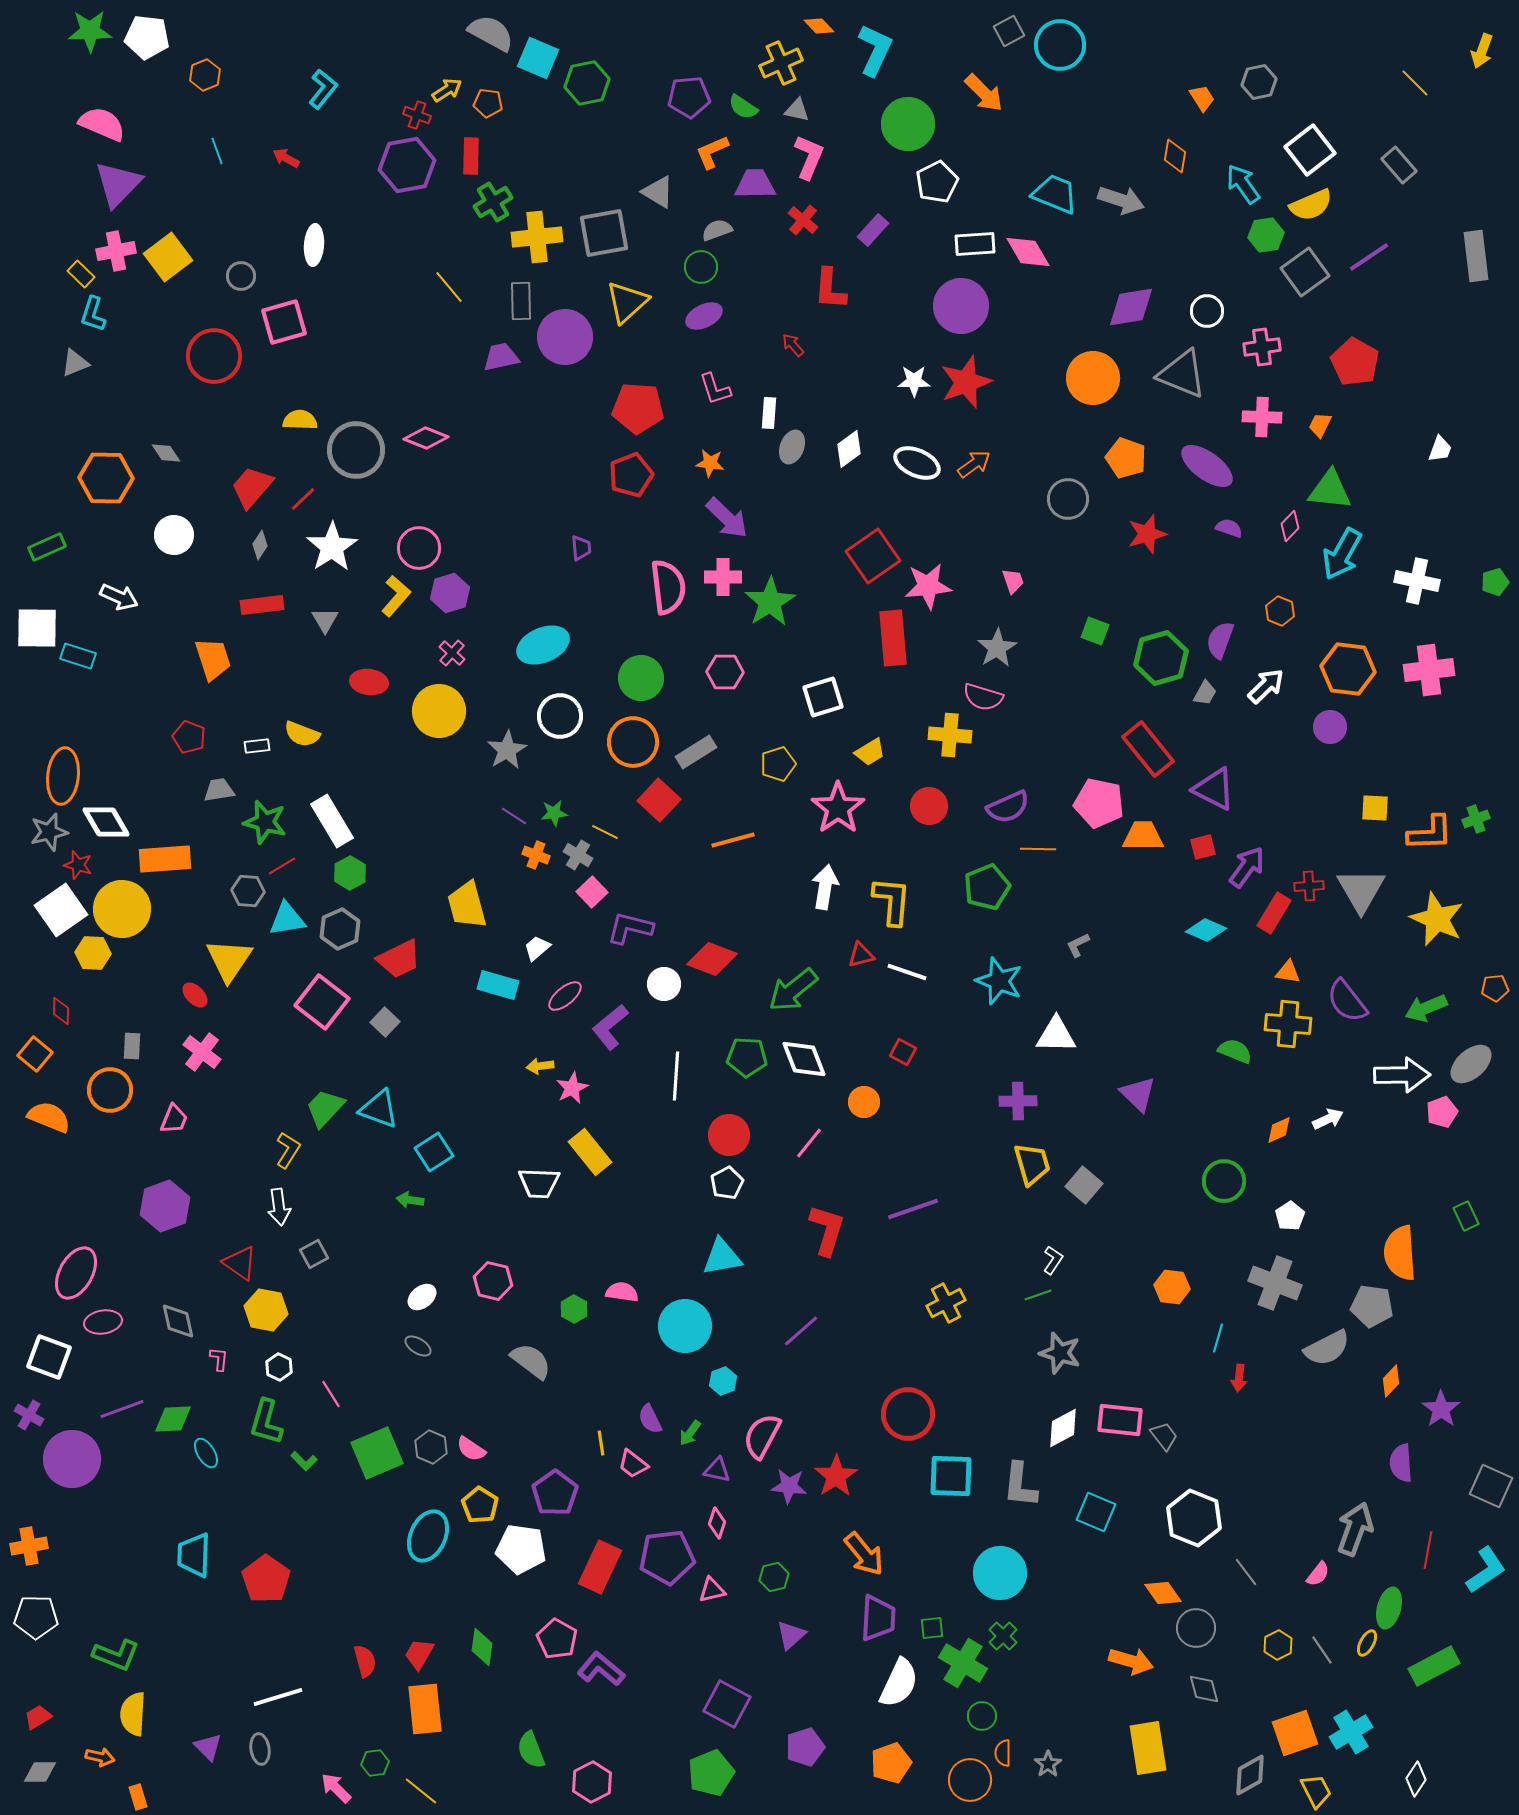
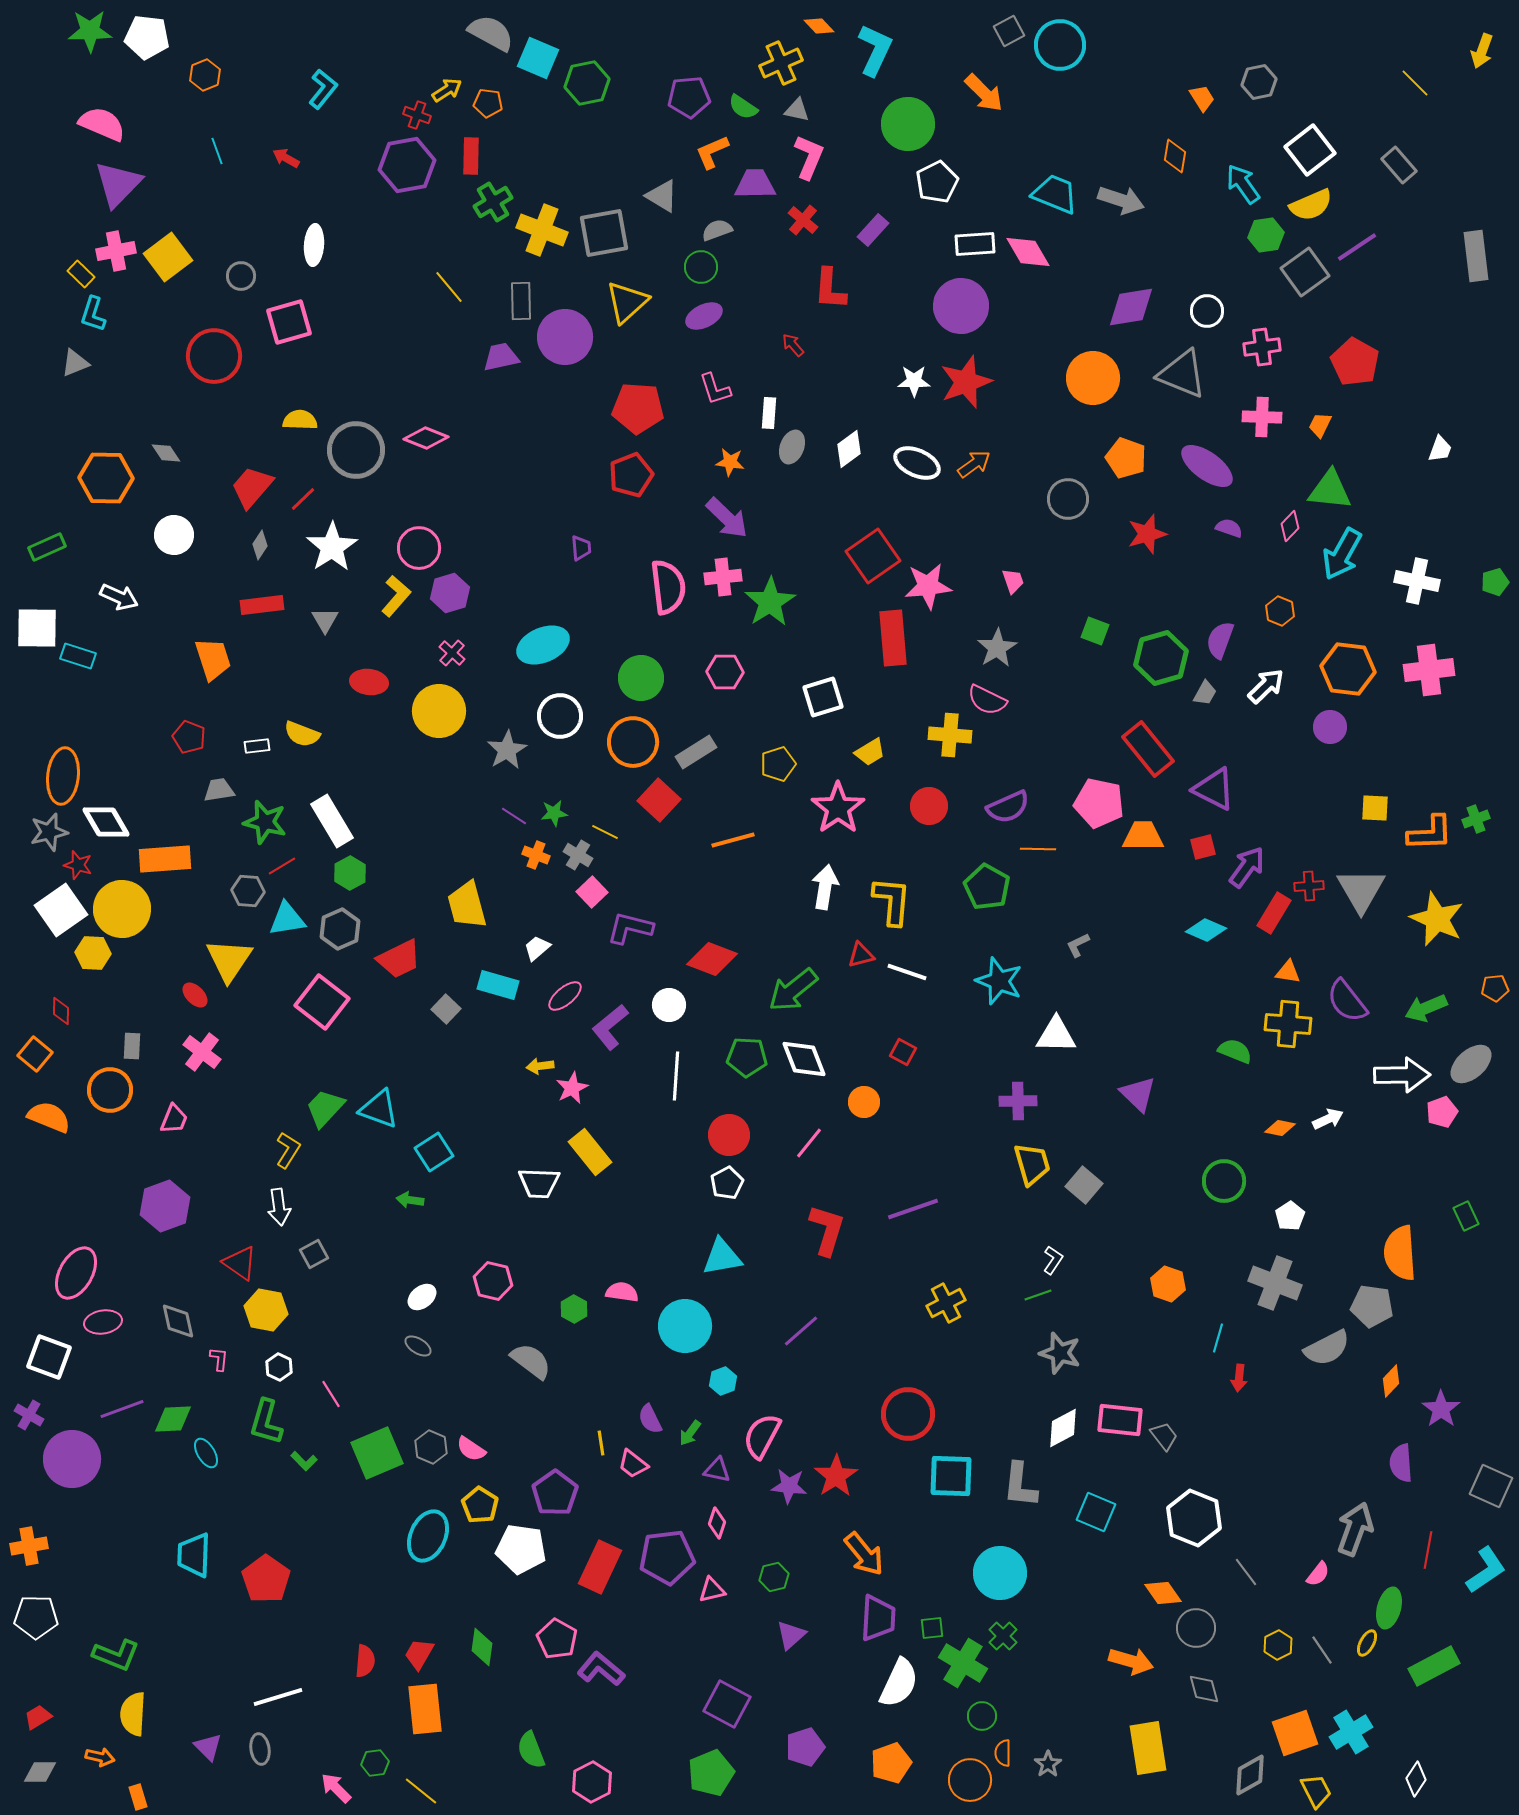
gray triangle at (658, 192): moved 4 px right, 4 px down
yellow cross at (537, 237): moved 5 px right, 7 px up; rotated 27 degrees clockwise
purple line at (1369, 257): moved 12 px left, 10 px up
pink square at (284, 322): moved 5 px right
orange star at (710, 463): moved 20 px right, 1 px up
pink cross at (723, 577): rotated 6 degrees counterclockwise
pink semicircle at (983, 697): moved 4 px right, 3 px down; rotated 9 degrees clockwise
green pentagon at (987, 887): rotated 21 degrees counterclockwise
white circle at (664, 984): moved 5 px right, 21 px down
gray square at (385, 1022): moved 61 px right, 13 px up
orange diamond at (1279, 1130): moved 1 px right, 2 px up; rotated 36 degrees clockwise
orange hexagon at (1172, 1287): moved 4 px left, 3 px up; rotated 12 degrees clockwise
red semicircle at (365, 1661): rotated 20 degrees clockwise
